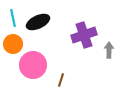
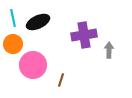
purple cross: rotated 10 degrees clockwise
